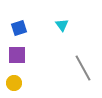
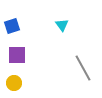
blue square: moved 7 px left, 2 px up
